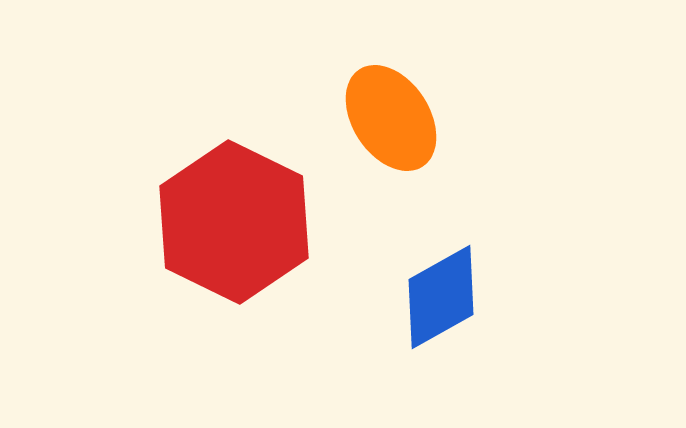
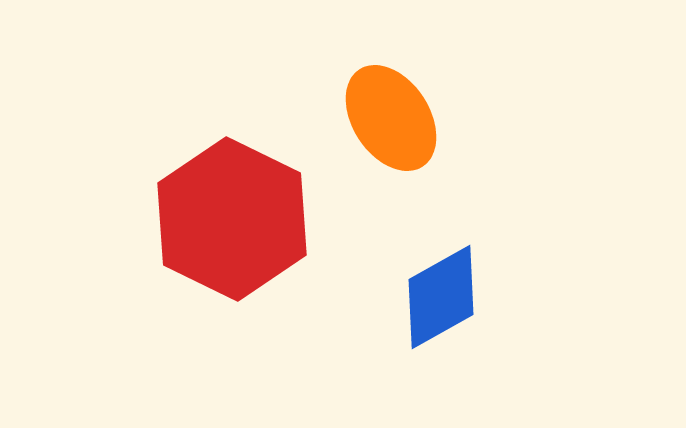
red hexagon: moved 2 px left, 3 px up
